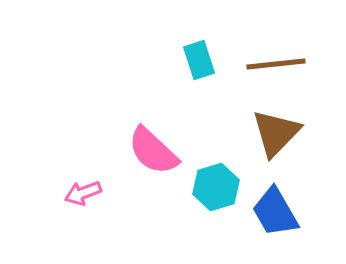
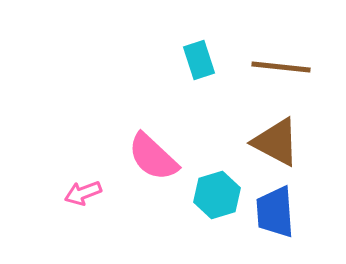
brown line: moved 5 px right, 3 px down; rotated 12 degrees clockwise
brown triangle: moved 9 px down; rotated 46 degrees counterclockwise
pink semicircle: moved 6 px down
cyan hexagon: moved 1 px right, 8 px down
blue trapezoid: rotated 26 degrees clockwise
